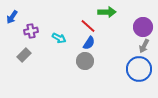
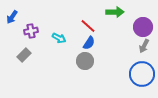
green arrow: moved 8 px right
blue circle: moved 3 px right, 5 px down
